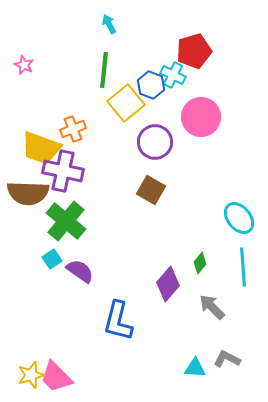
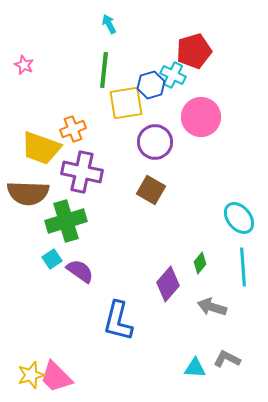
blue hexagon: rotated 24 degrees clockwise
yellow square: rotated 30 degrees clockwise
purple cross: moved 19 px right, 1 px down
green cross: rotated 33 degrees clockwise
gray arrow: rotated 28 degrees counterclockwise
